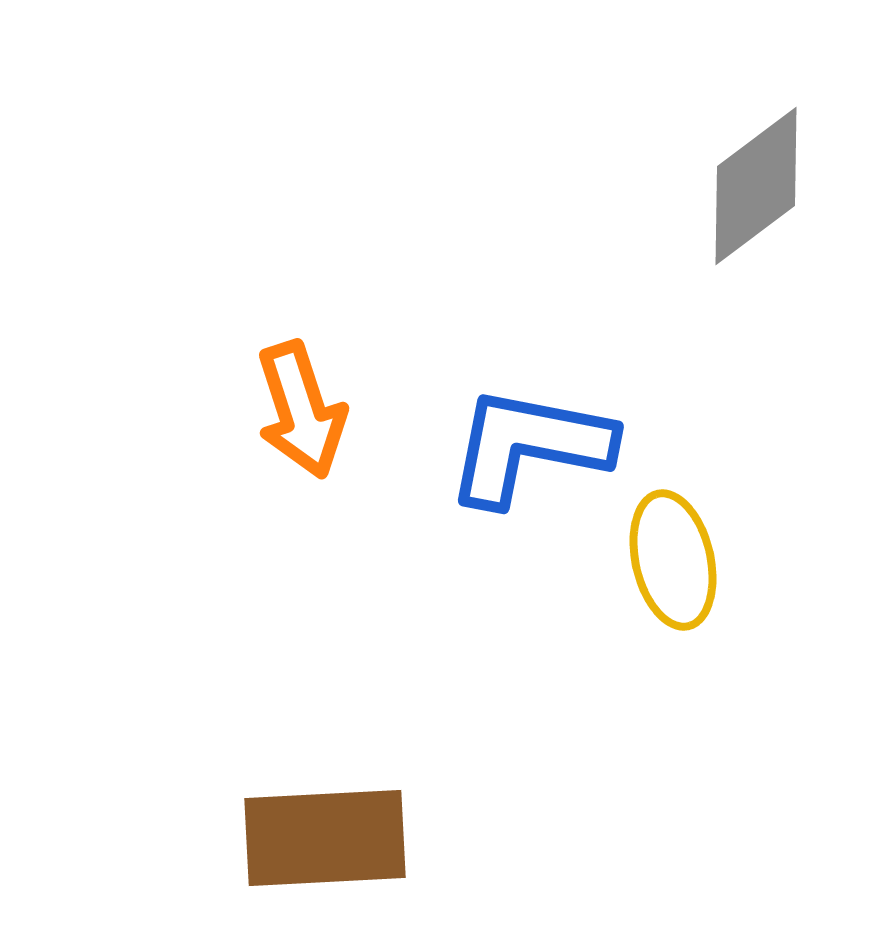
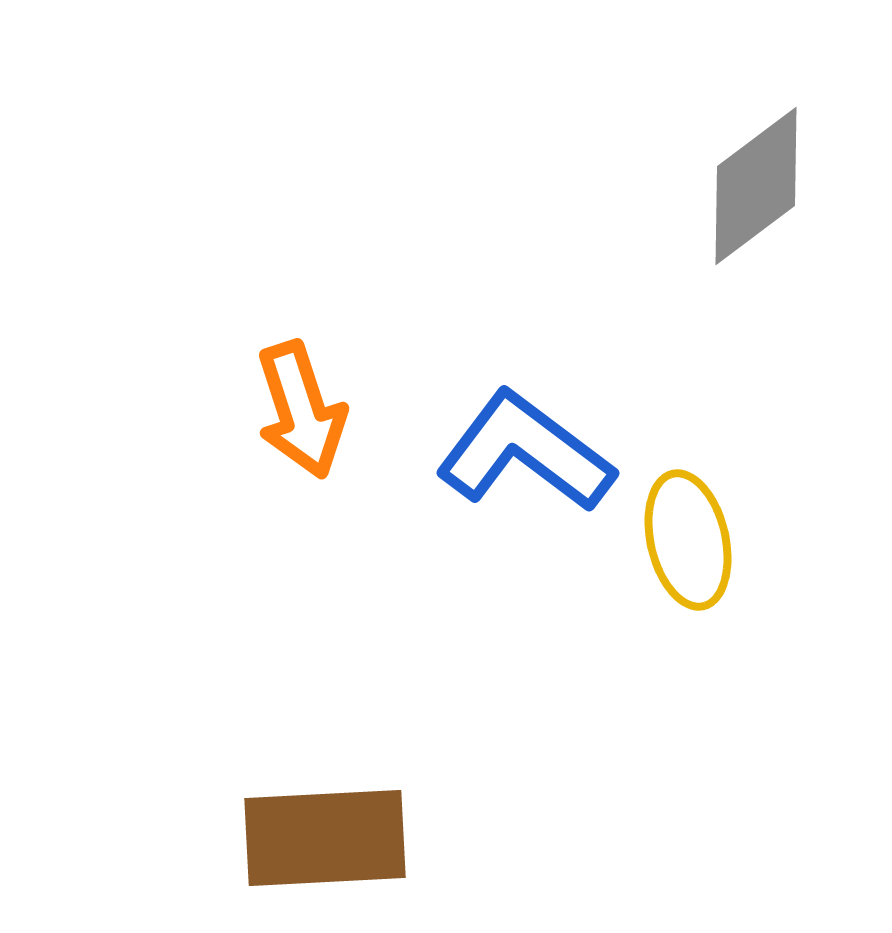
blue L-shape: moved 4 px left, 6 px down; rotated 26 degrees clockwise
yellow ellipse: moved 15 px right, 20 px up
